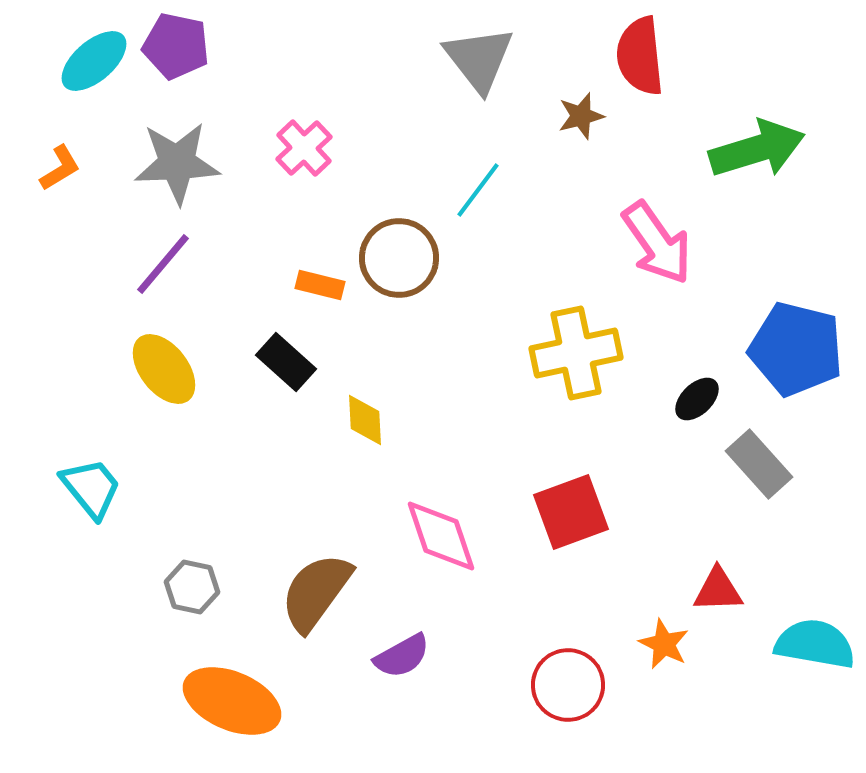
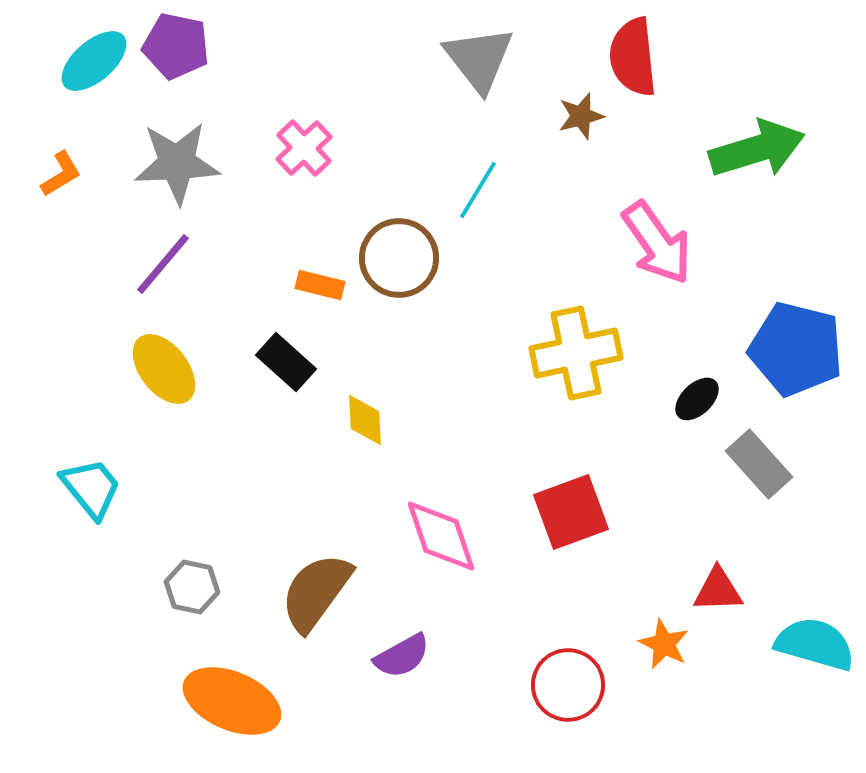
red semicircle: moved 7 px left, 1 px down
orange L-shape: moved 1 px right, 6 px down
cyan line: rotated 6 degrees counterclockwise
cyan semicircle: rotated 6 degrees clockwise
